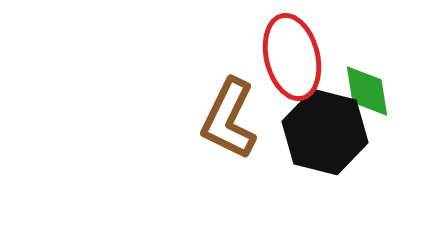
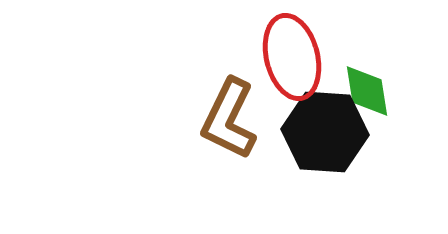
black hexagon: rotated 10 degrees counterclockwise
